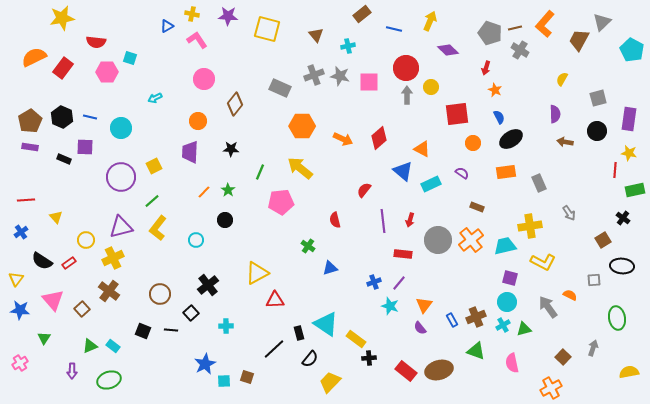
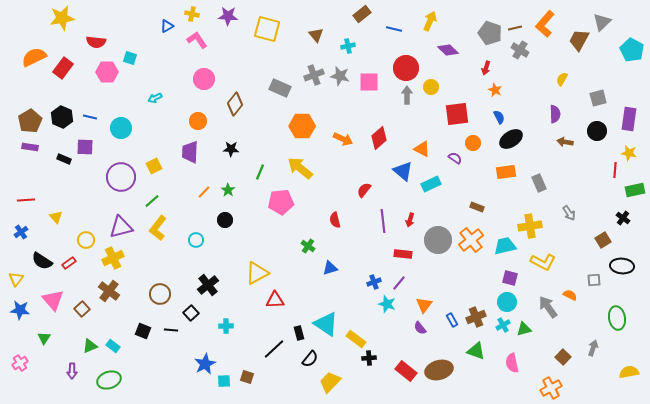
purple semicircle at (462, 173): moved 7 px left, 15 px up
cyan star at (390, 306): moved 3 px left, 2 px up
